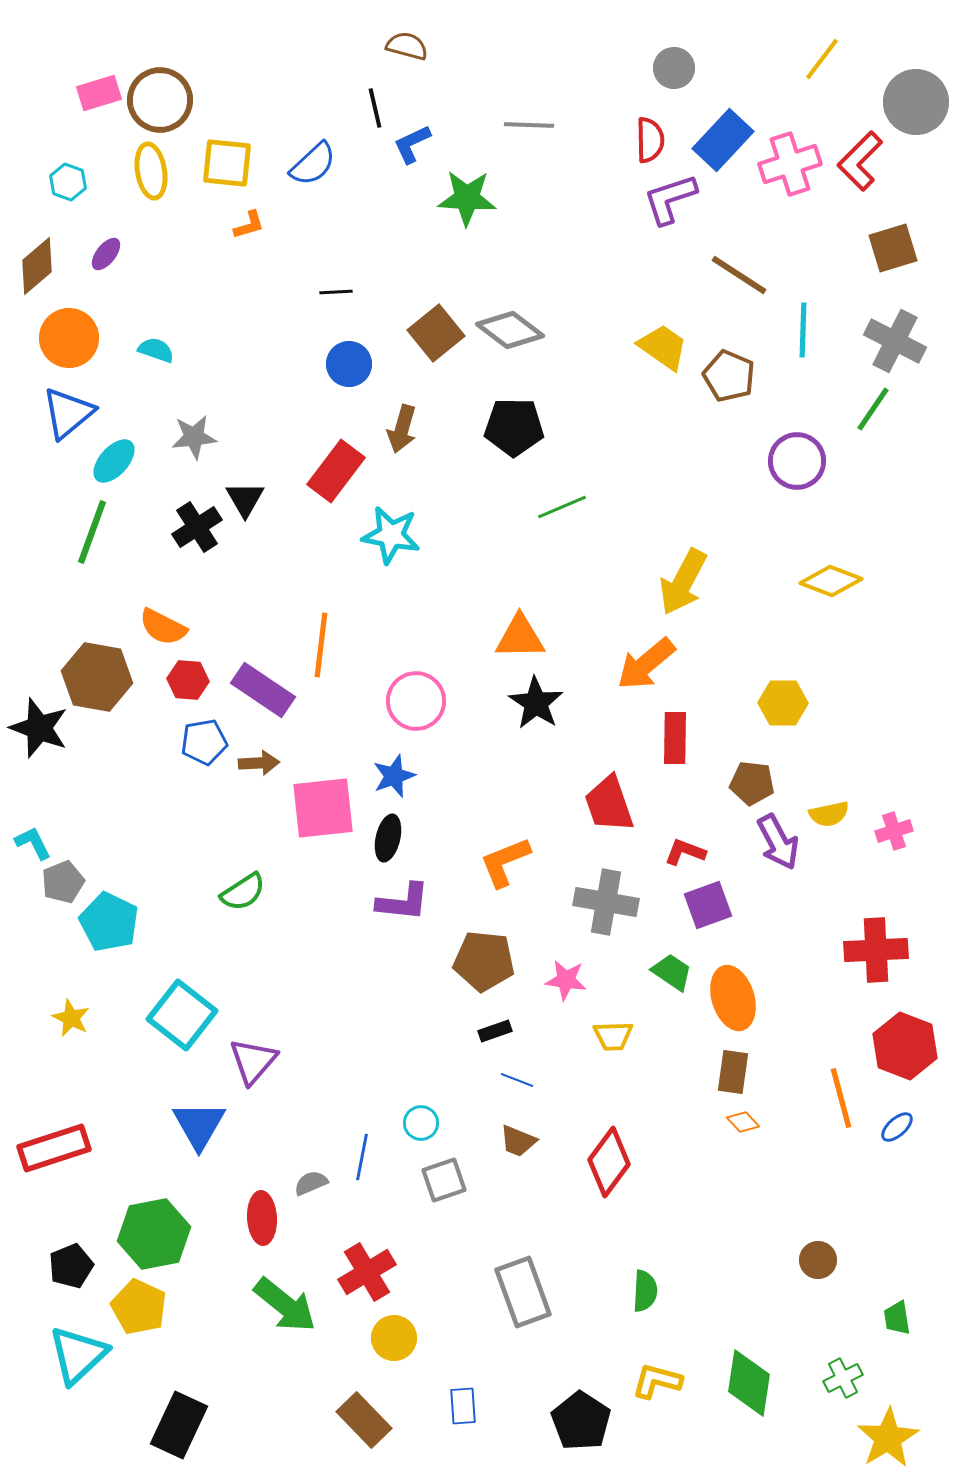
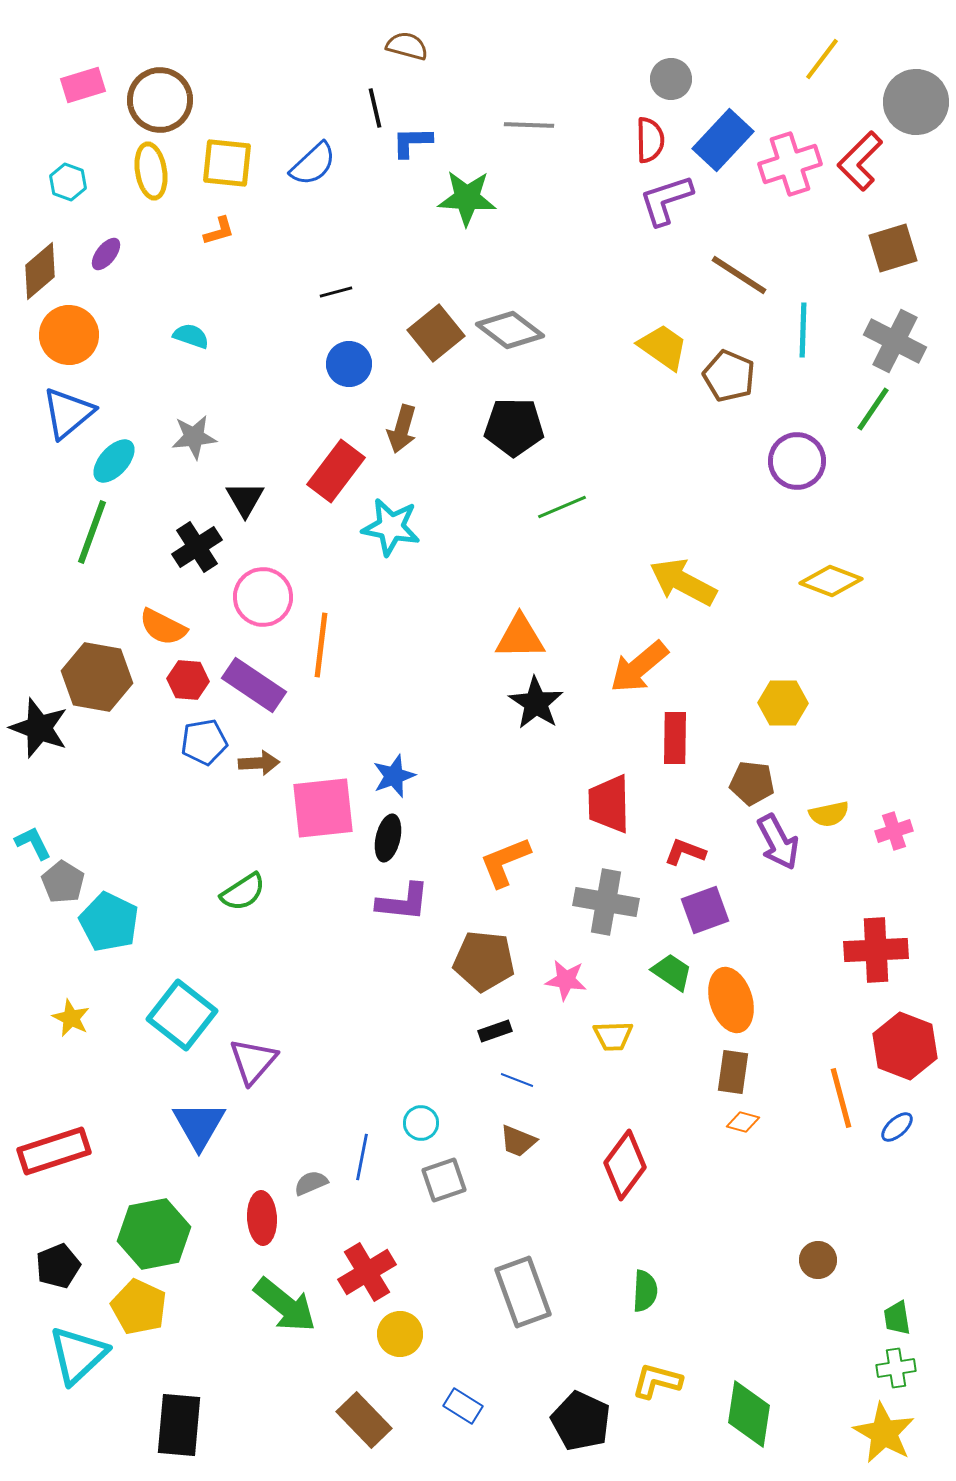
gray circle at (674, 68): moved 3 px left, 11 px down
pink rectangle at (99, 93): moved 16 px left, 8 px up
blue L-shape at (412, 144): moved 2 px up; rotated 24 degrees clockwise
purple L-shape at (670, 199): moved 4 px left, 1 px down
orange L-shape at (249, 225): moved 30 px left, 6 px down
brown diamond at (37, 266): moved 3 px right, 5 px down
black line at (336, 292): rotated 12 degrees counterclockwise
orange circle at (69, 338): moved 3 px up
cyan semicircle at (156, 350): moved 35 px right, 14 px up
black cross at (197, 527): moved 20 px down
cyan star at (391, 535): moved 8 px up
yellow arrow at (683, 582): rotated 90 degrees clockwise
orange arrow at (646, 664): moved 7 px left, 3 px down
purple rectangle at (263, 690): moved 9 px left, 5 px up
pink circle at (416, 701): moved 153 px left, 104 px up
red trapezoid at (609, 804): rotated 18 degrees clockwise
gray pentagon at (63, 882): rotated 18 degrees counterclockwise
purple square at (708, 905): moved 3 px left, 5 px down
orange ellipse at (733, 998): moved 2 px left, 2 px down
orange diamond at (743, 1122): rotated 32 degrees counterclockwise
red rectangle at (54, 1148): moved 3 px down
red diamond at (609, 1162): moved 16 px right, 3 px down
black pentagon at (71, 1266): moved 13 px left
yellow circle at (394, 1338): moved 6 px right, 4 px up
green cross at (843, 1378): moved 53 px right, 10 px up; rotated 18 degrees clockwise
green diamond at (749, 1383): moved 31 px down
blue rectangle at (463, 1406): rotated 54 degrees counterclockwise
black pentagon at (581, 1421): rotated 8 degrees counterclockwise
black rectangle at (179, 1425): rotated 20 degrees counterclockwise
yellow star at (888, 1438): moved 4 px left, 5 px up; rotated 12 degrees counterclockwise
